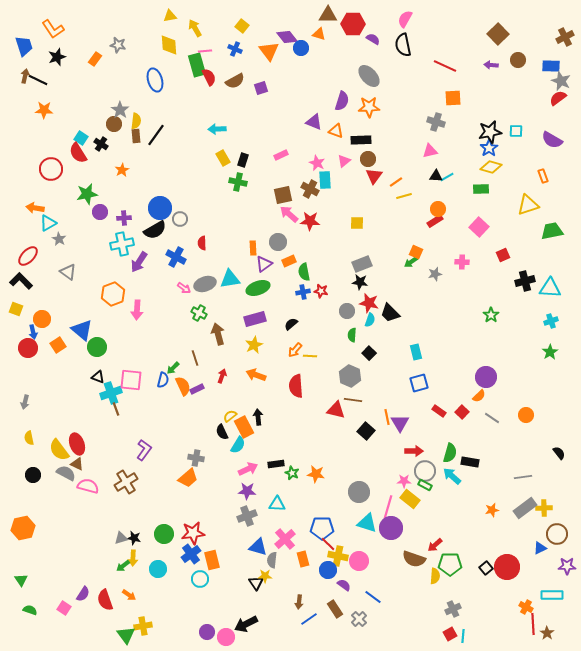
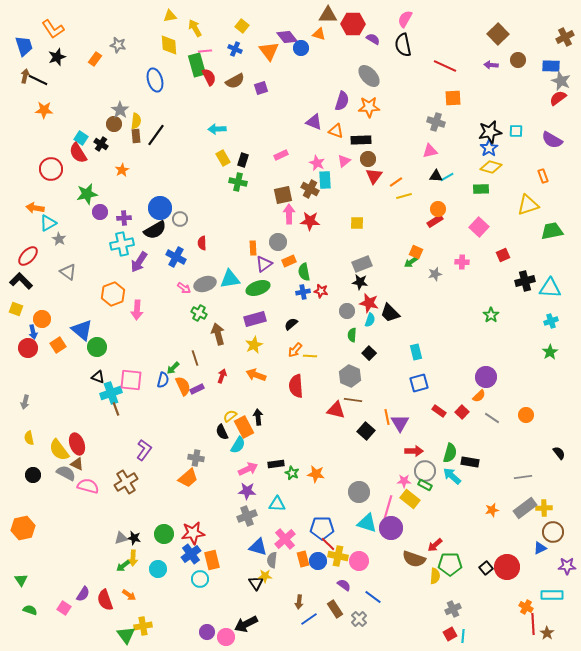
pink arrow at (289, 214): rotated 48 degrees clockwise
brown circle at (557, 534): moved 4 px left, 2 px up
blue circle at (328, 570): moved 10 px left, 9 px up
